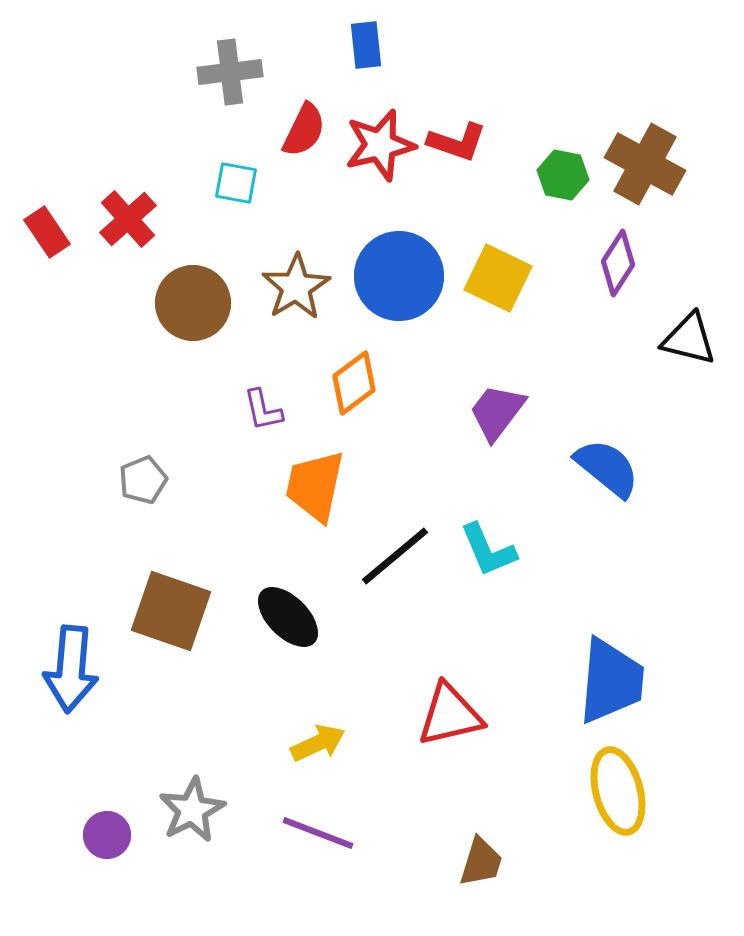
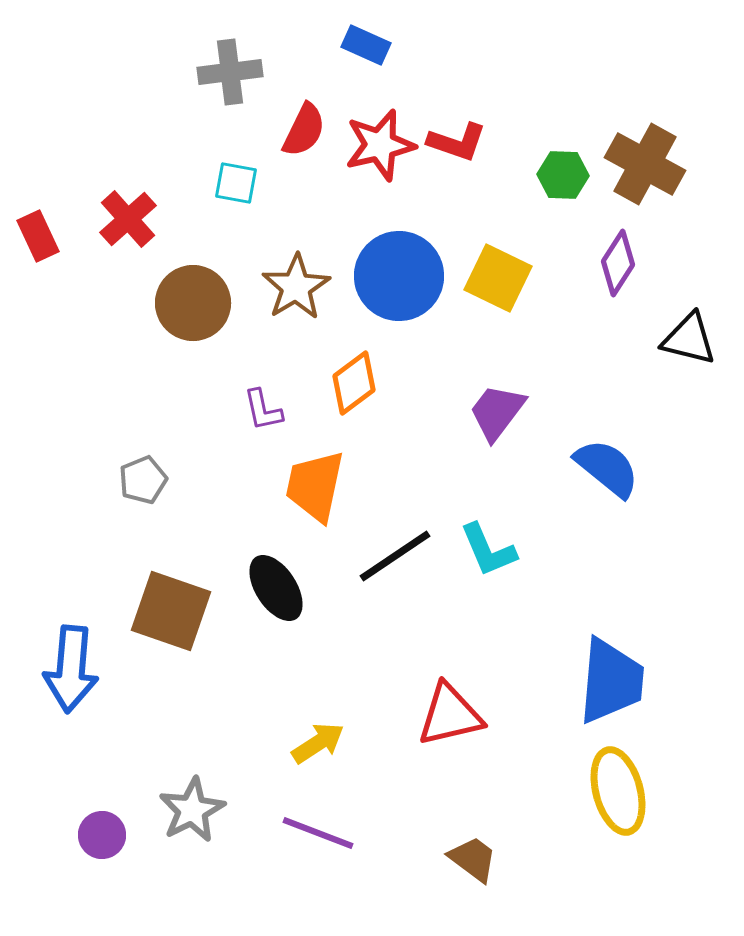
blue rectangle: rotated 60 degrees counterclockwise
green hexagon: rotated 9 degrees counterclockwise
red rectangle: moved 9 px left, 4 px down; rotated 9 degrees clockwise
black line: rotated 6 degrees clockwise
black ellipse: moved 12 px left, 29 px up; rotated 12 degrees clockwise
yellow arrow: rotated 8 degrees counterclockwise
purple circle: moved 5 px left
brown trapezoid: moved 8 px left, 3 px up; rotated 70 degrees counterclockwise
